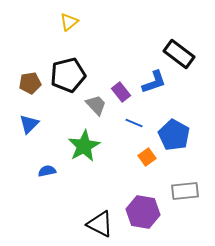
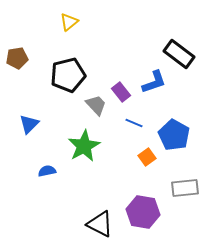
brown pentagon: moved 13 px left, 25 px up
gray rectangle: moved 3 px up
